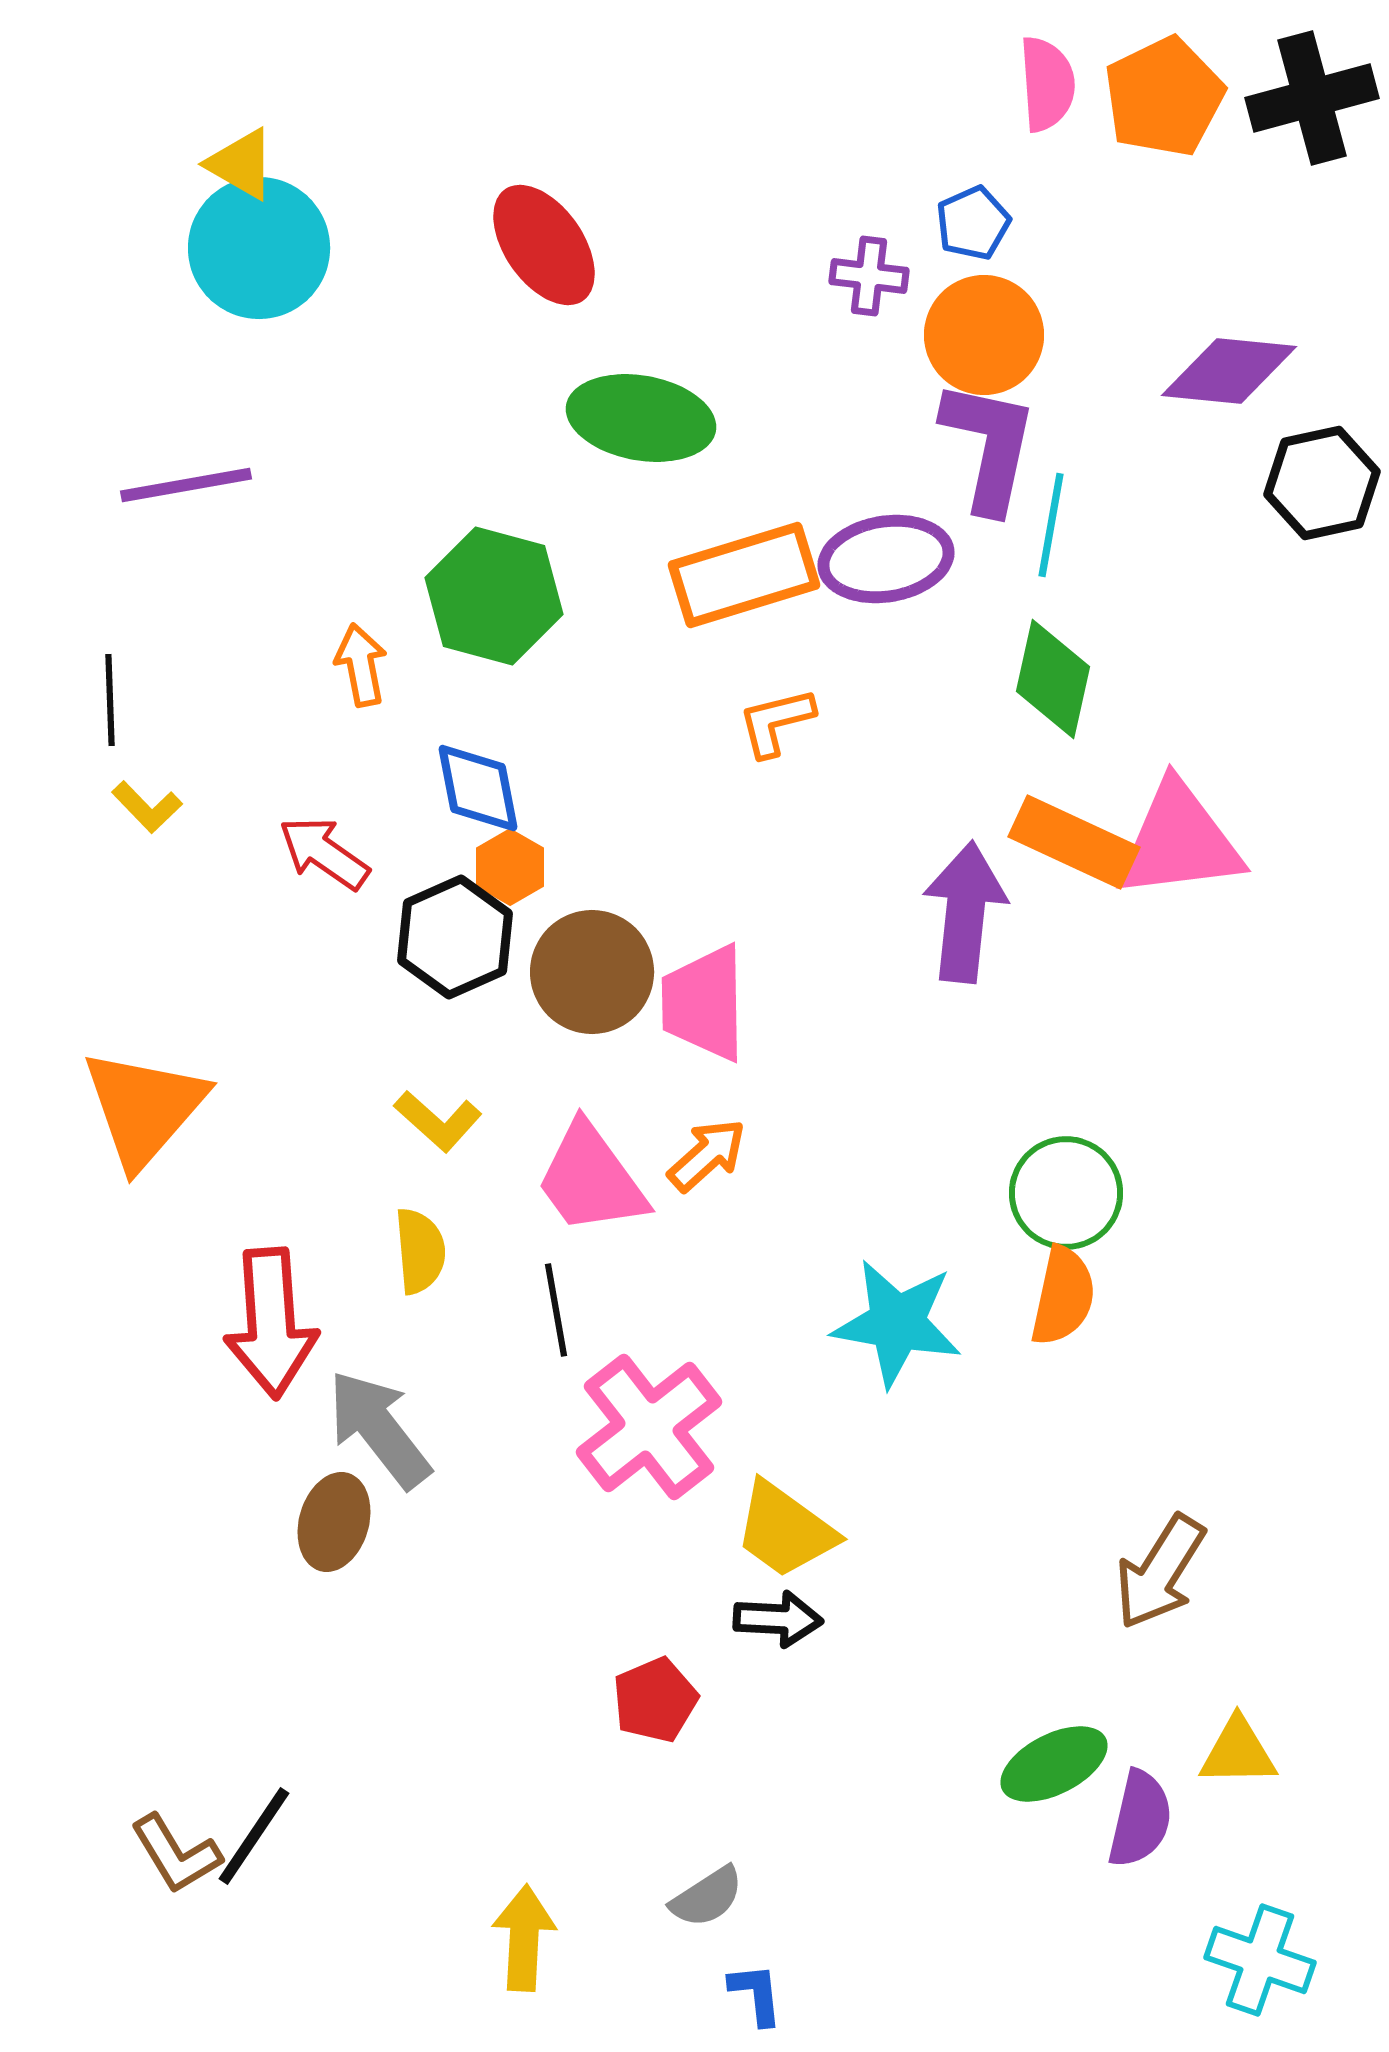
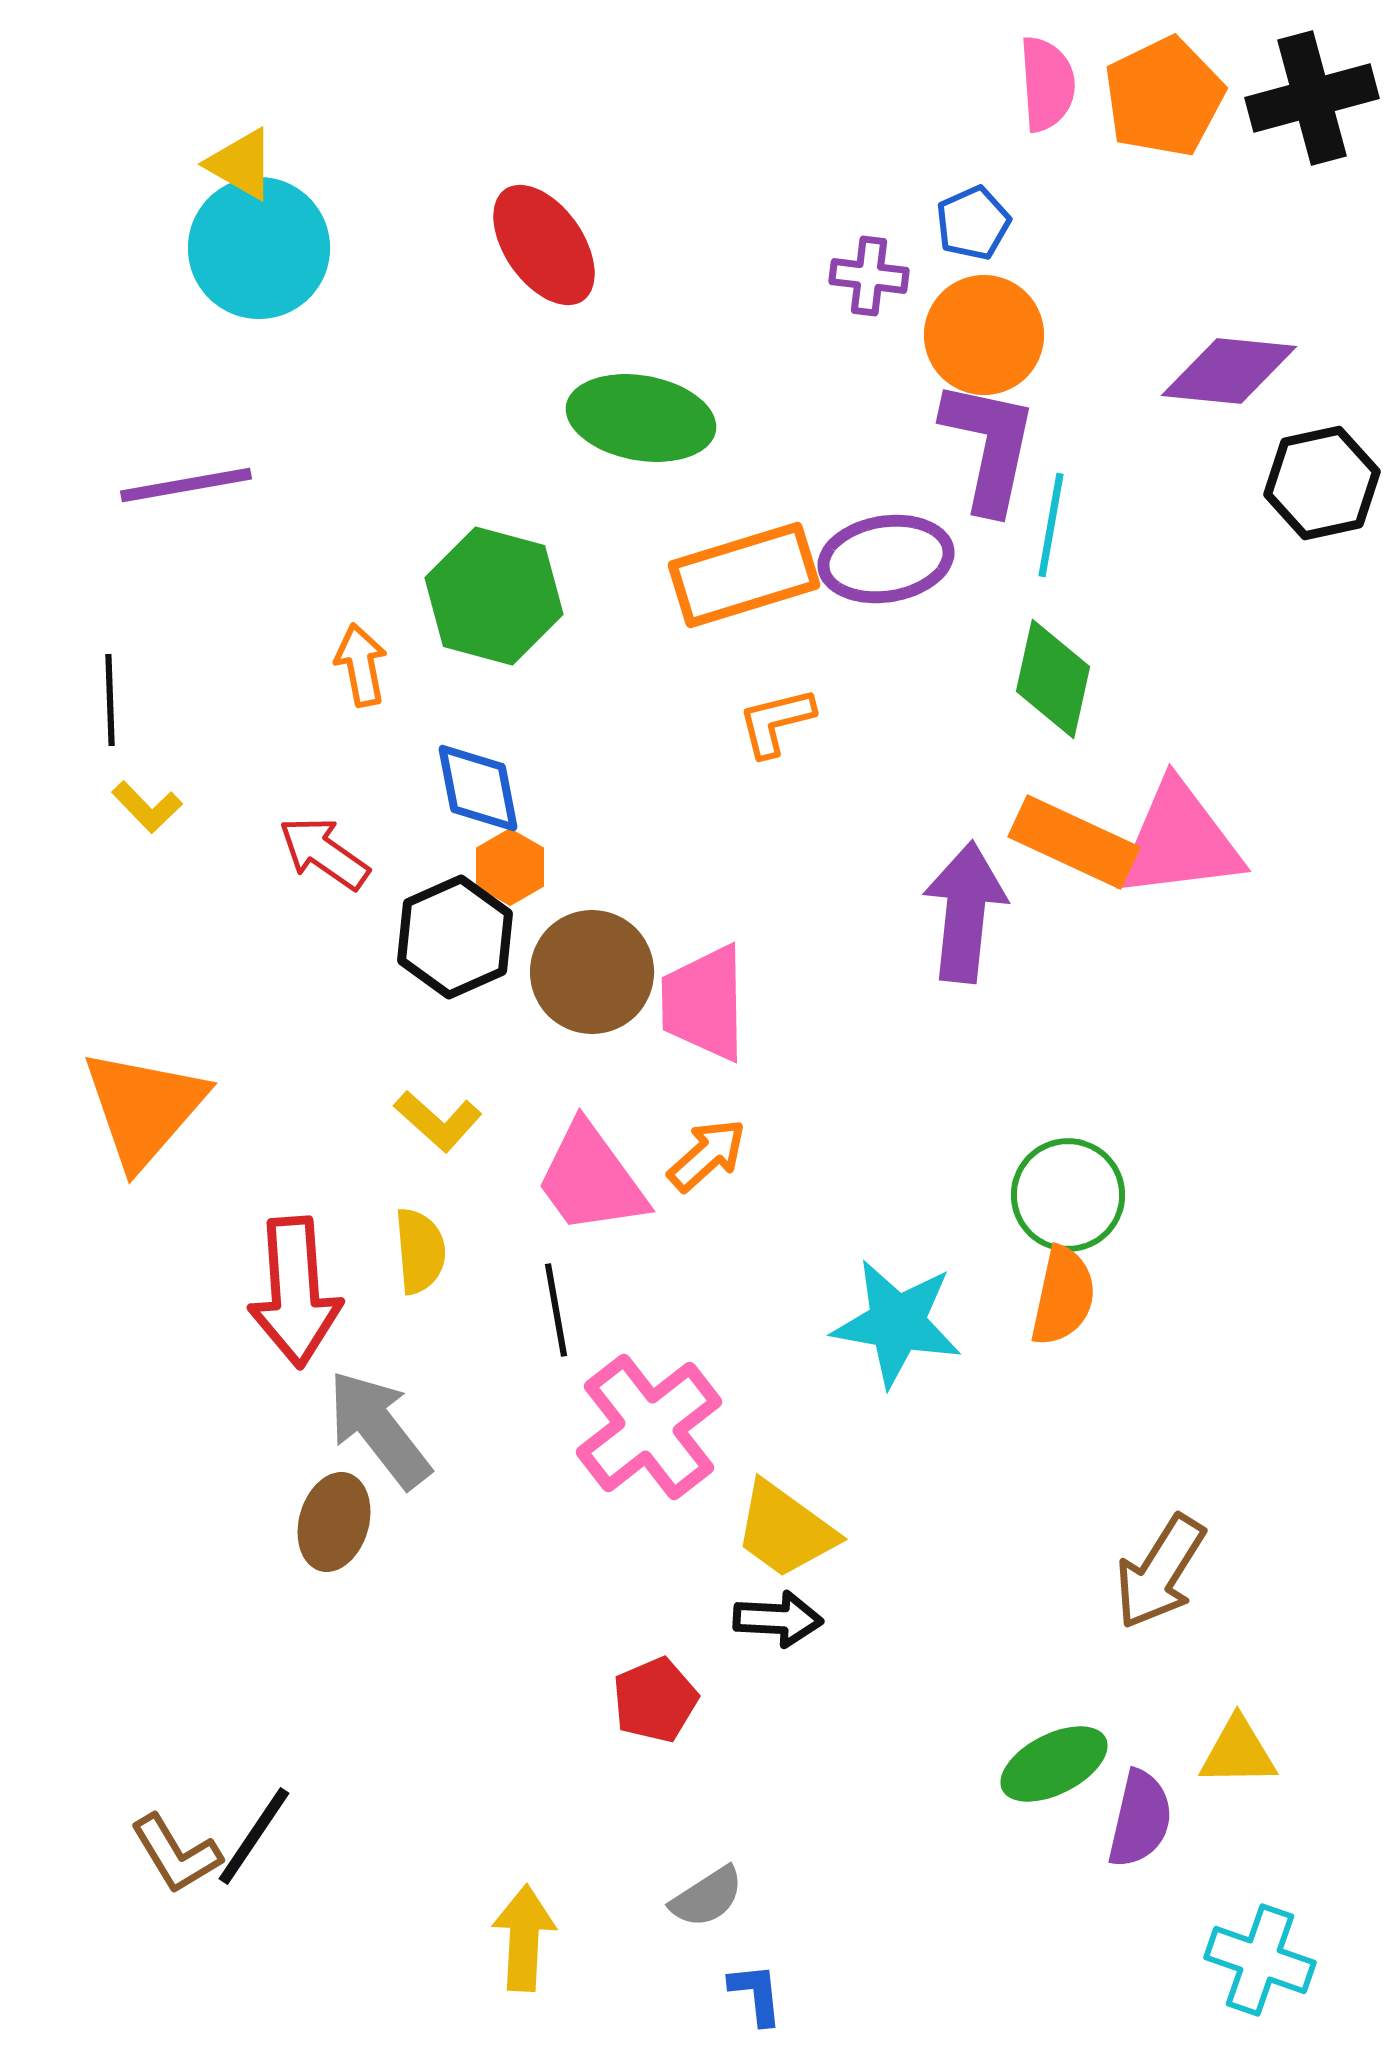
green circle at (1066, 1193): moved 2 px right, 2 px down
red arrow at (271, 1323): moved 24 px right, 31 px up
